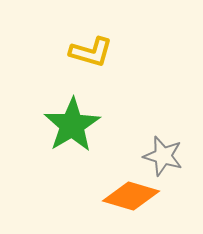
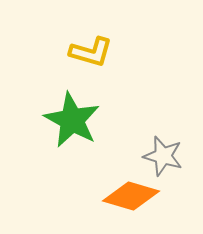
green star: moved 5 px up; rotated 12 degrees counterclockwise
